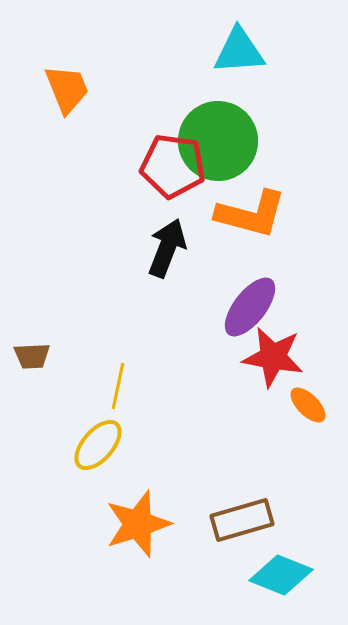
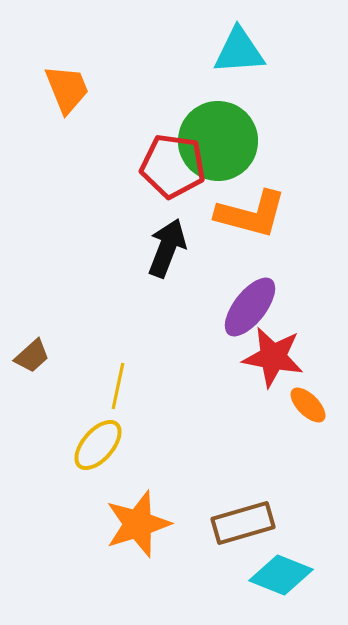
brown trapezoid: rotated 39 degrees counterclockwise
brown rectangle: moved 1 px right, 3 px down
